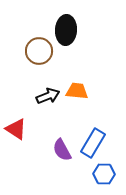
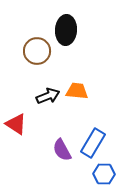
brown circle: moved 2 px left
red triangle: moved 5 px up
